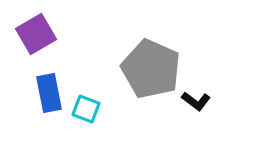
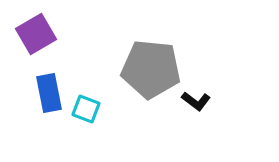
gray pentagon: rotated 18 degrees counterclockwise
